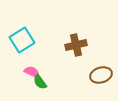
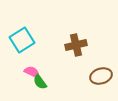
brown ellipse: moved 1 px down
